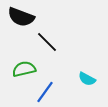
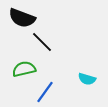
black semicircle: moved 1 px right, 1 px down
black line: moved 5 px left
cyan semicircle: rotated 12 degrees counterclockwise
